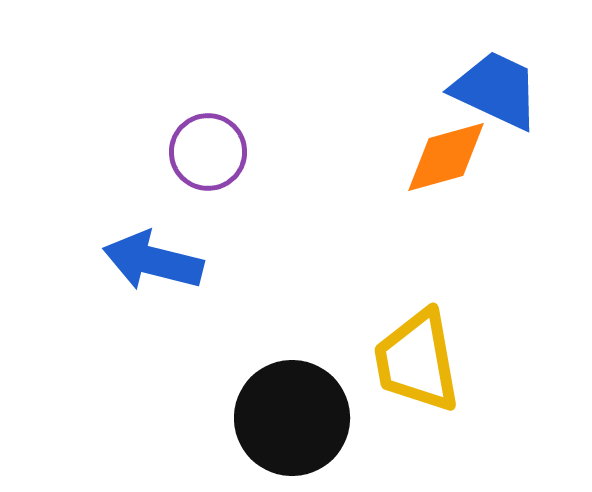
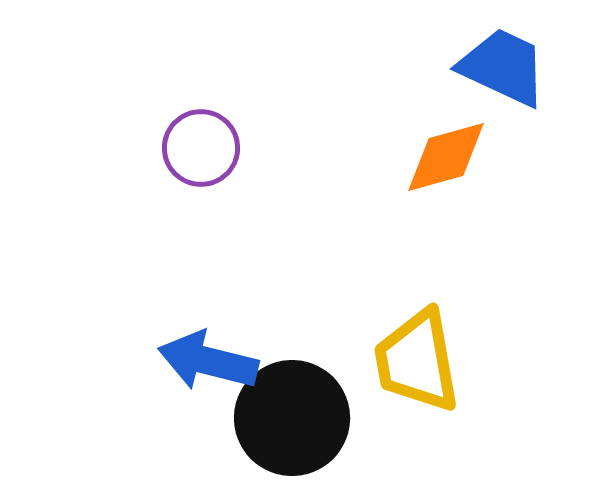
blue trapezoid: moved 7 px right, 23 px up
purple circle: moved 7 px left, 4 px up
blue arrow: moved 55 px right, 100 px down
